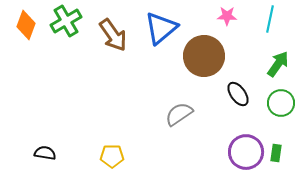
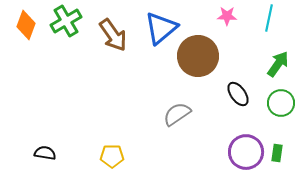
cyan line: moved 1 px left, 1 px up
brown circle: moved 6 px left
gray semicircle: moved 2 px left
green rectangle: moved 1 px right
